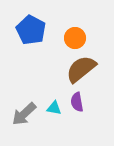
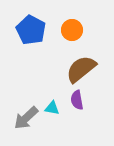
orange circle: moved 3 px left, 8 px up
purple semicircle: moved 2 px up
cyan triangle: moved 2 px left
gray arrow: moved 2 px right, 4 px down
